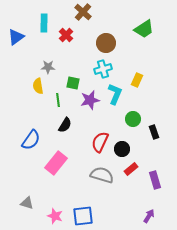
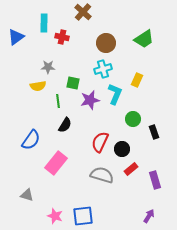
green trapezoid: moved 10 px down
red cross: moved 4 px left, 2 px down; rotated 32 degrees counterclockwise
yellow semicircle: rotated 91 degrees counterclockwise
green line: moved 1 px down
gray triangle: moved 8 px up
